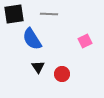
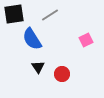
gray line: moved 1 px right, 1 px down; rotated 36 degrees counterclockwise
pink square: moved 1 px right, 1 px up
